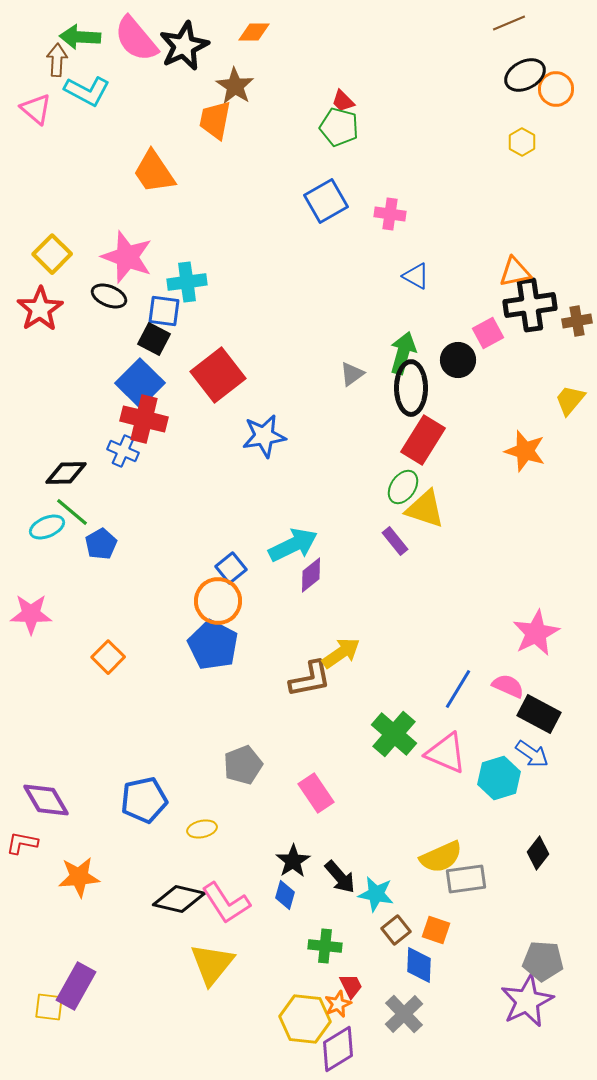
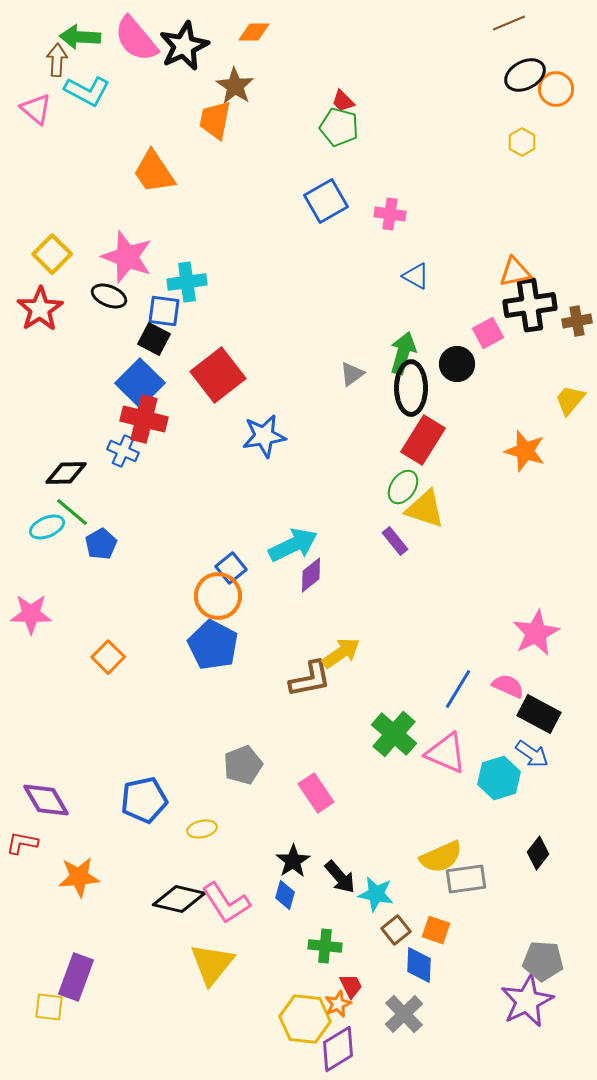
black circle at (458, 360): moved 1 px left, 4 px down
orange circle at (218, 601): moved 5 px up
purple rectangle at (76, 986): moved 9 px up; rotated 9 degrees counterclockwise
